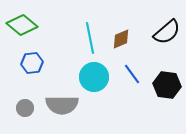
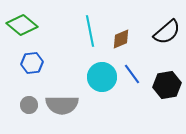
cyan line: moved 7 px up
cyan circle: moved 8 px right
black hexagon: rotated 16 degrees counterclockwise
gray circle: moved 4 px right, 3 px up
